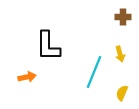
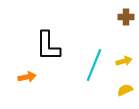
brown cross: moved 3 px right
yellow arrow: moved 4 px right, 7 px down; rotated 91 degrees counterclockwise
cyan line: moved 7 px up
yellow semicircle: moved 3 px right, 3 px up; rotated 42 degrees clockwise
